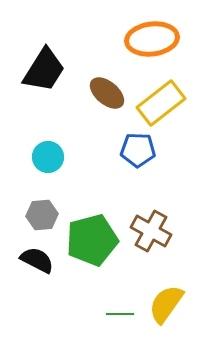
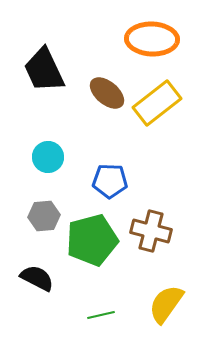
orange ellipse: rotated 9 degrees clockwise
black trapezoid: rotated 123 degrees clockwise
yellow rectangle: moved 4 px left
blue pentagon: moved 28 px left, 31 px down
gray hexagon: moved 2 px right, 1 px down
brown cross: rotated 15 degrees counterclockwise
black semicircle: moved 18 px down
green line: moved 19 px left, 1 px down; rotated 12 degrees counterclockwise
